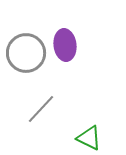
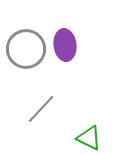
gray circle: moved 4 px up
